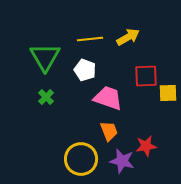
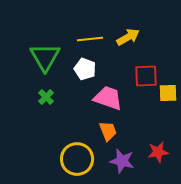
white pentagon: moved 1 px up
orange trapezoid: moved 1 px left
red star: moved 12 px right, 6 px down
yellow circle: moved 4 px left
